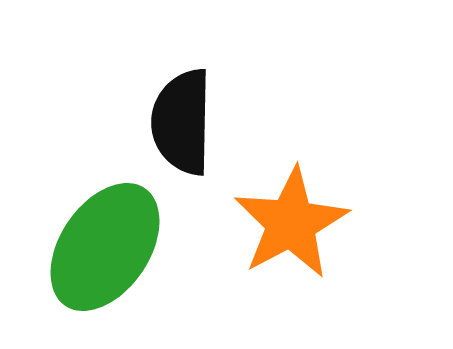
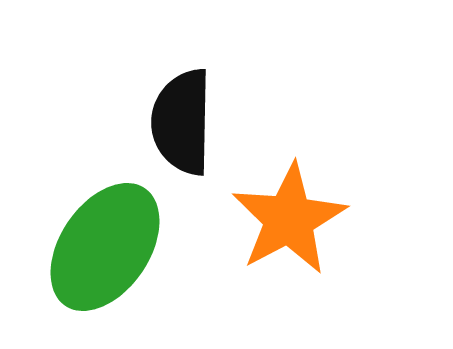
orange star: moved 2 px left, 4 px up
